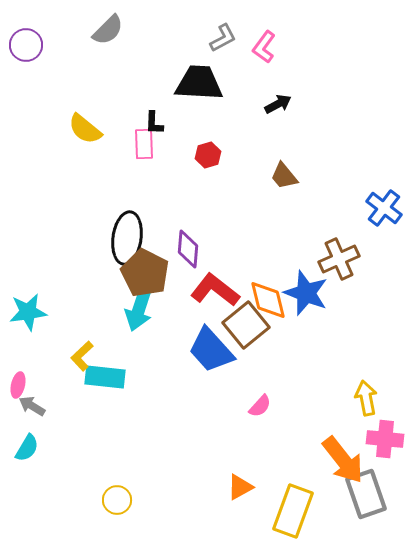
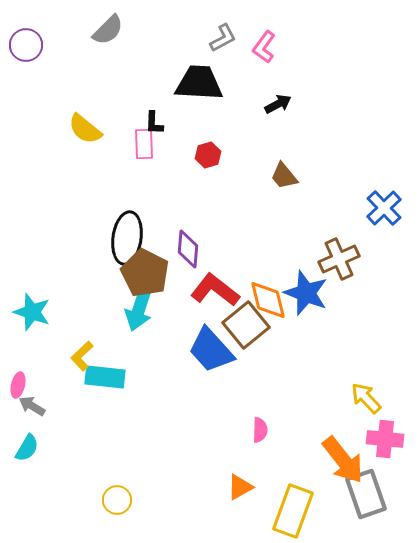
blue cross: rotated 9 degrees clockwise
cyan star: moved 4 px right; rotated 27 degrees clockwise
yellow arrow: rotated 32 degrees counterclockwise
pink semicircle: moved 24 px down; rotated 40 degrees counterclockwise
